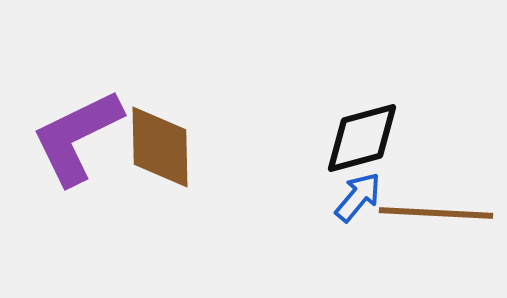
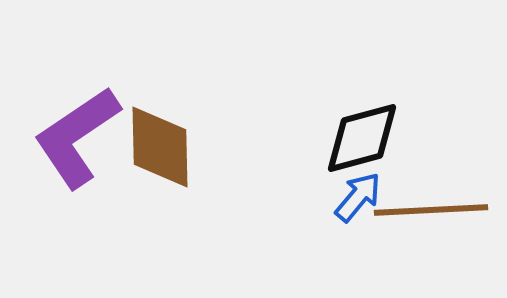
purple L-shape: rotated 8 degrees counterclockwise
brown line: moved 5 px left, 3 px up; rotated 6 degrees counterclockwise
